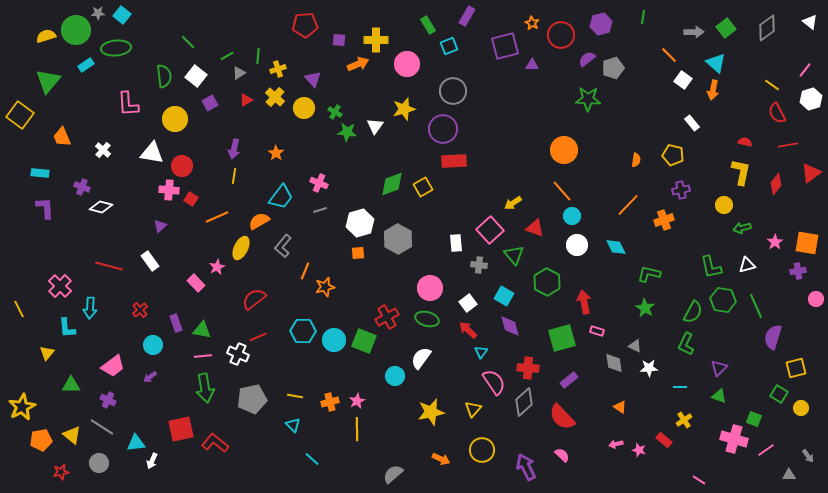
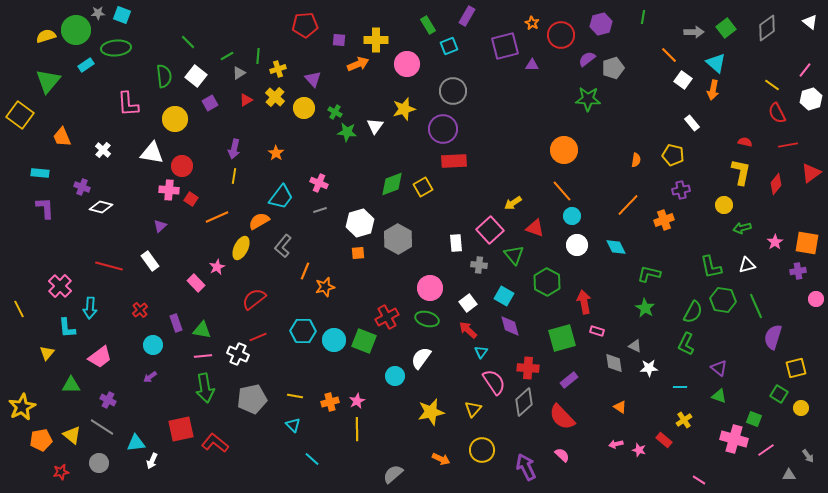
cyan square at (122, 15): rotated 18 degrees counterclockwise
pink trapezoid at (113, 366): moved 13 px left, 9 px up
purple triangle at (719, 368): rotated 36 degrees counterclockwise
